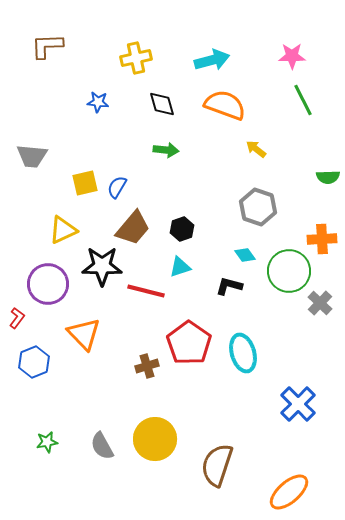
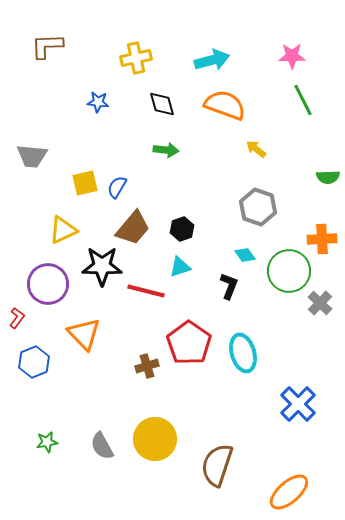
black L-shape: rotated 96 degrees clockwise
